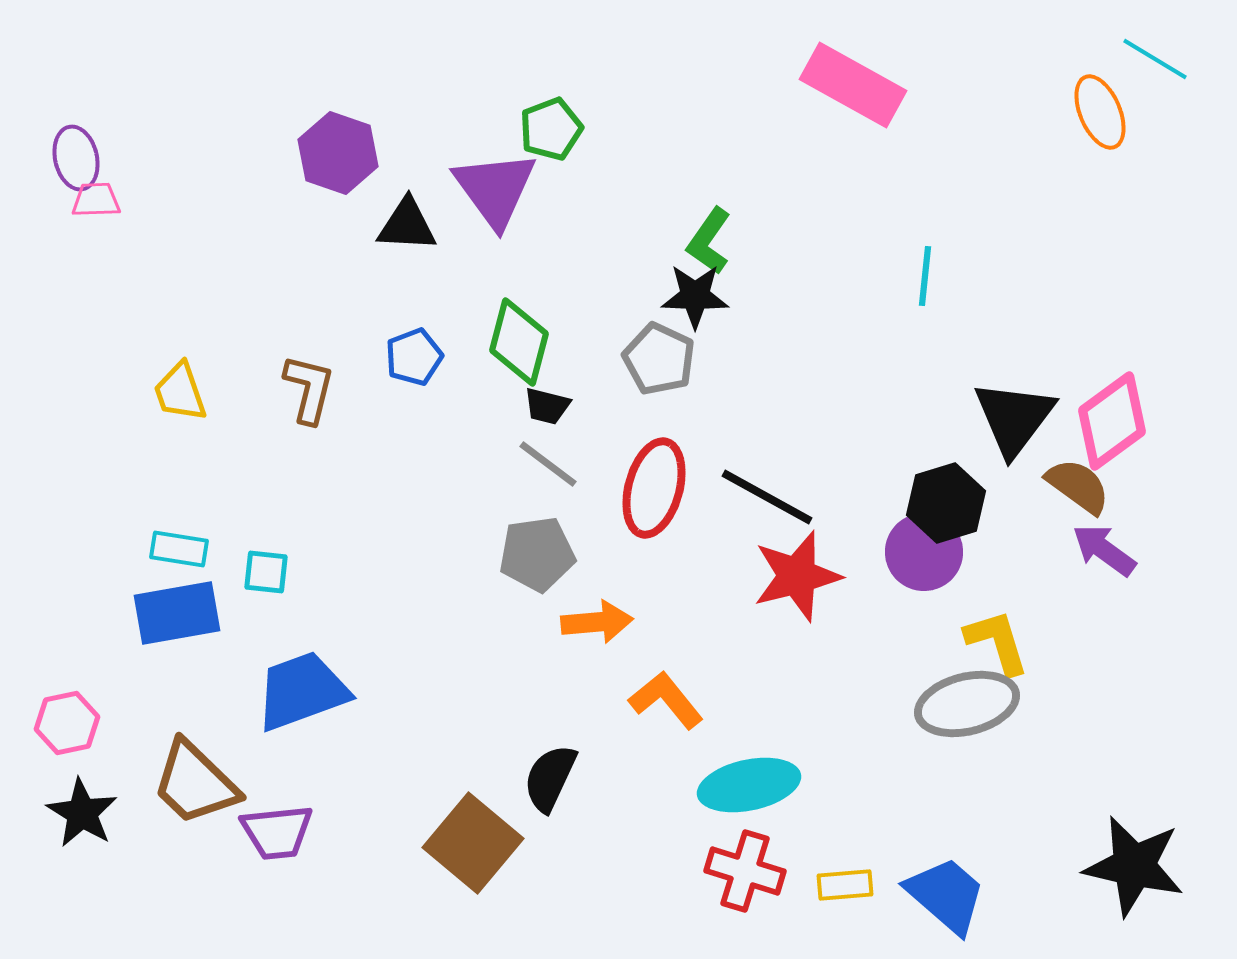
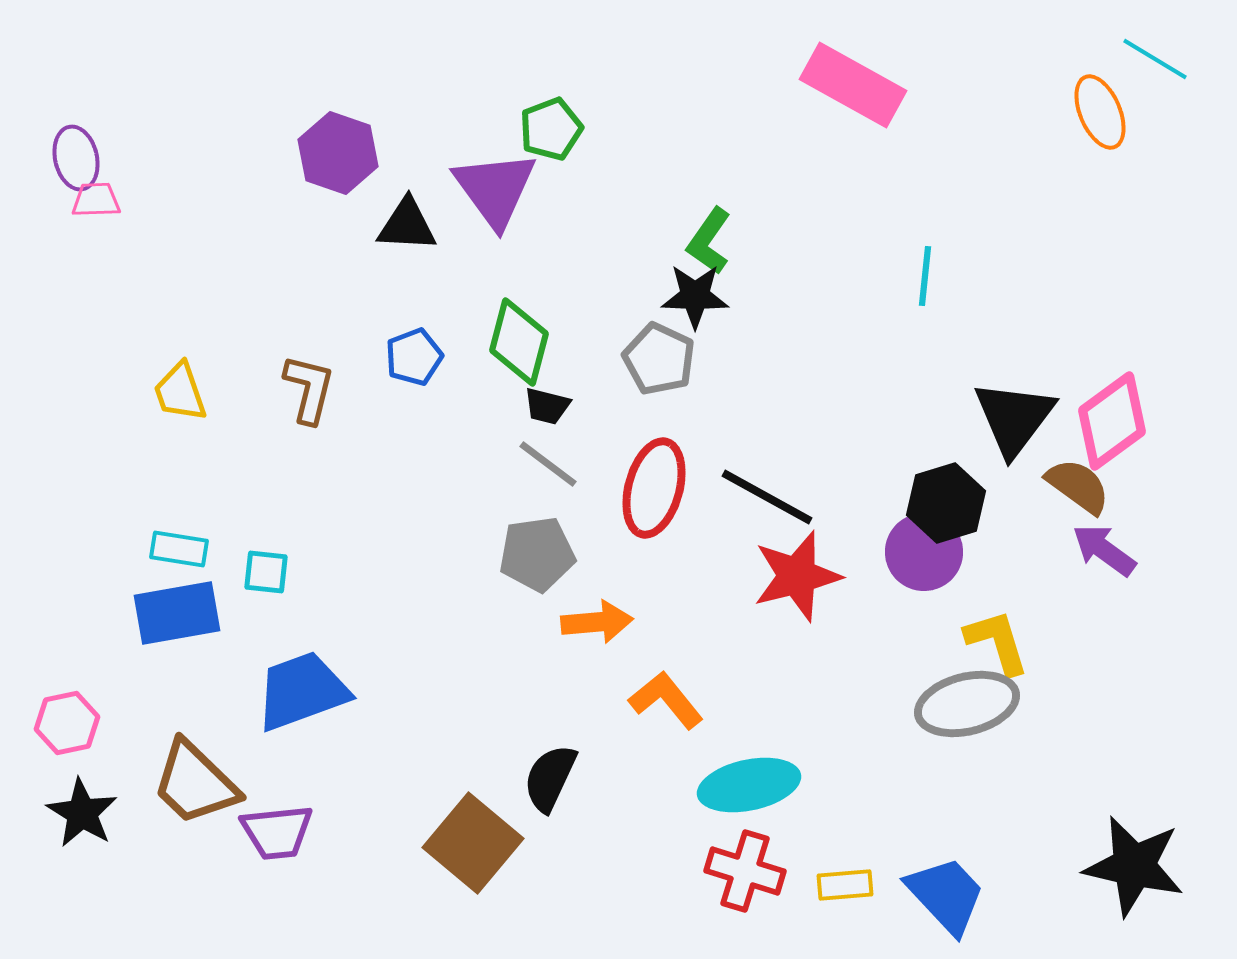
blue trapezoid at (946, 895): rotated 6 degrees clockwise
